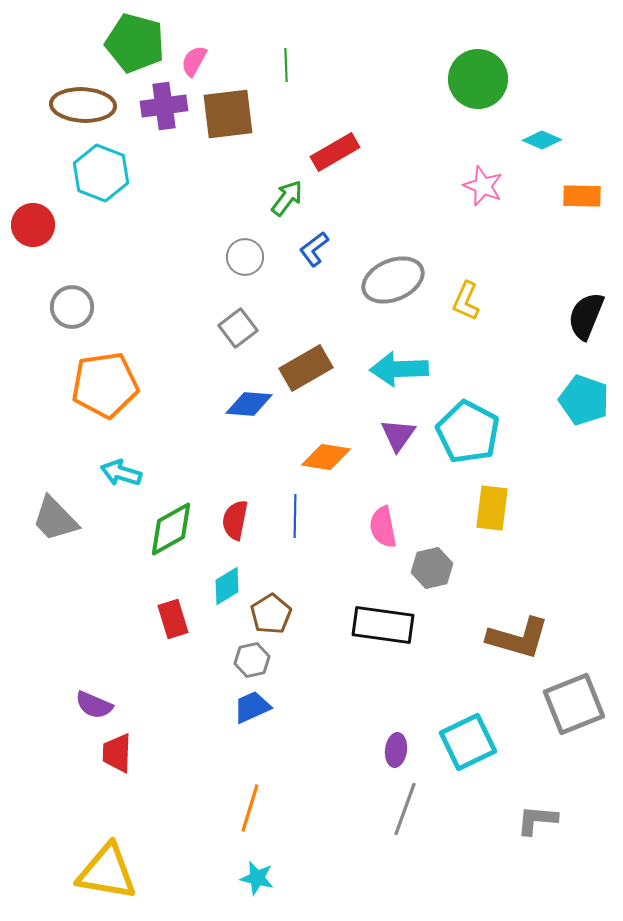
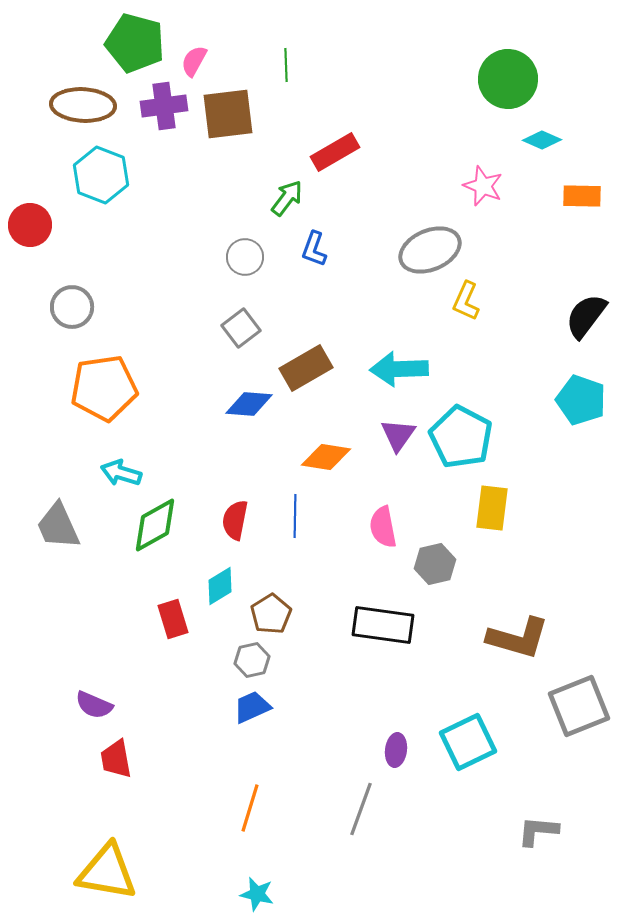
green circle at (478, 79): moved 30 px right
cyan hexagon at (101, 173): moved 2 px down
red circle at (33, 225): moved 3 px left
blue L-shape at (314, 249): rotated 33 degrees counterclockwise
gray ellipse at (393, 280): moved 37 px right, 30 px up
black semicircle at (586, 316): rotated 15 degrees clockwise
gray square at (238, 328): moved 3 px right
orange pentagon at (105, 385): moved 1 px left, 3 px down
cyan pentagon at (584, 400): moved 3 px left
cyan pentagon at (468, 432): moved 7 px left, 5 px down
gray trapezoid at (55, 519): moved 3 px right, 7 px down; rotated 20 degrees clockwise
green diamond at (171, 529): moved 16 px left, 4 px up
gray hexagon at (432, 568): moved 3 px right, 4 px up
cyan diamond at (227, 586): moved 7 px left
gray square at (574, 704): moved 5 px right, 2 px down
red trapezoid at (117, 753): moved 1 px left, 6 px down; rotated 12 degrees counterclockwise
gray line at (405, 809): moved 44 px left
gray L-shape at (537, 820): moved 1 px right, 11 px down
cyan star at (257, 878): moved 16 px down
